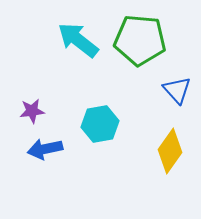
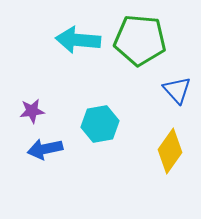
cyan arrow: rotated 33 degrees counterclockwise
